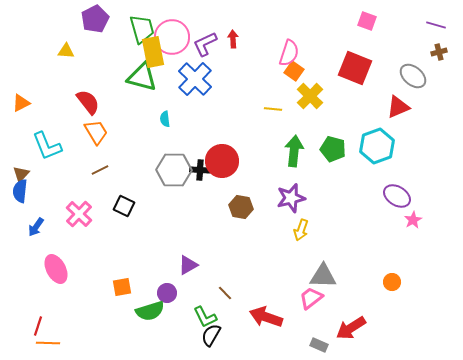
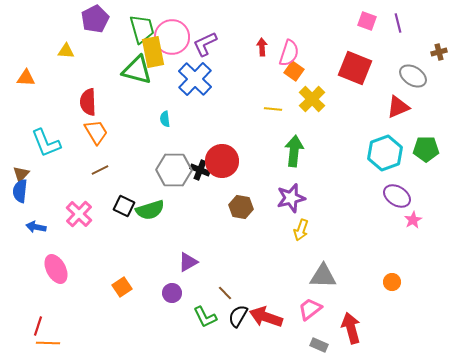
purple line at (436, 25): moved 38 px left, 2 px up; rotated 60 degrees clockwise
red arrow at (233, 39): moved 29 px right, 8 px down
gray ellipse at (413, 76): rotated 8 degrees counterclockwise
green triangle at (142, 77): moved 5 px left, 7 px up
yellow cross at (310, 96): moved 2 px right, 3 px down
red semicircle at (88, 102): rotated 144 degrees counterclockwise
orange triangle at (21, 103): moved 5 px right, 25 px up; rotated 30 degrees clockwise
cyan L-shape at (47, 146): moved 1 px left, 3 px up
cyan hexagon at (377, 146): moved 8 px right, 7 px down
green pentagon at (333, 149): moved 93 px right; rotated 15 degrees counterclockwise
black cross at (200, 170): rotated 18 degrees clockwise
blue arrow at (36, 227): rotated 66 degrees clockwise
purple triangle at (188, 265): moved 3 px up
orange square at (122, 287): rotated 24 degrees counterclockwise
purple circle at (167, 293): moved 5 px right
pink trapezoid at (311, 298): moved 1 px left, 11 px down
green semicircle at (150, 311): moved 101 px up
red arrow at (351, 328): rotated 108 degrees clockwise
black semicircle at (211, 335): moved 27 px right, 19 px up
